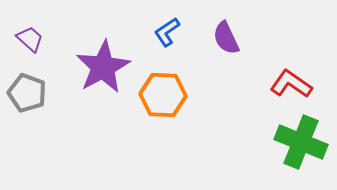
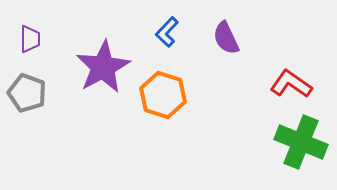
blue L-shape: rotated 12 degrees counterclockwise
purple trapezoid: rotated 48 degrees clockwise
orange hexagon: rotated 15 degrees clockwise
